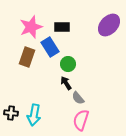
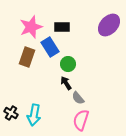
black cross: rotated 24 degrees clockwise
